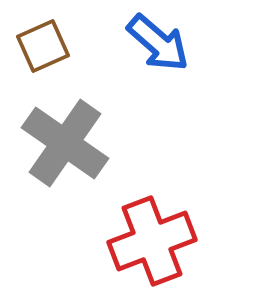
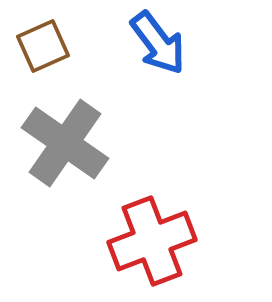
blue arrow: rotated 12 degrees clockwise
